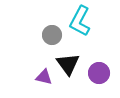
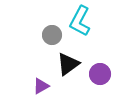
black triangle: rotated 30 degrees clockwise
purple circle: moved 1 px right, 1 px down
purple triangle: moved 3 px left, 9 px down; rotated 42 degrees counterclockwise
